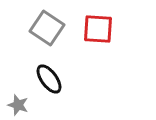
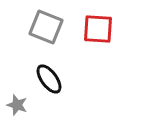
gray square: moved 1 px left, 1 px up; rotated 12 degrees counterclockwise
gray star: moved 1 px left
